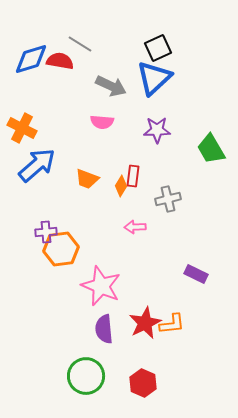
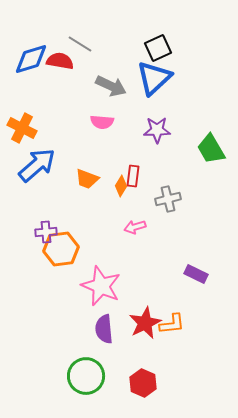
pink arrow: rotated 15 degrees counterclockwise
